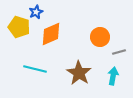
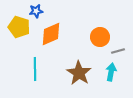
blue star: moved 1 px up; rotated 16 degrees clockwise
gray line: moved 1 px left, 1 px up
cyan line: rotated 75 degrees clockwise
cyan arrow: moved 2 px left, 4 px up
